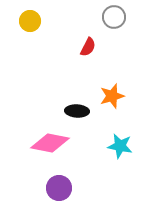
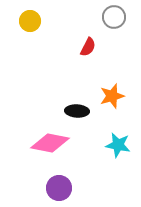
cyan star: moved 2 px left, 1 px up
